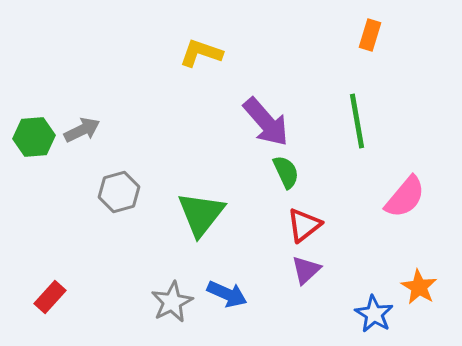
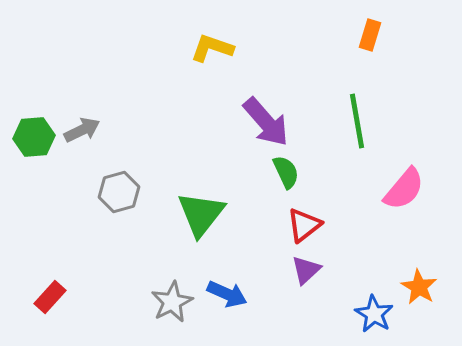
yellow L-shape: moved 11 px right, 5 px up
pink semicircle: moved 1 px left, 8 px up
